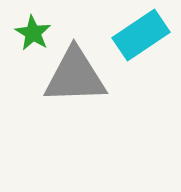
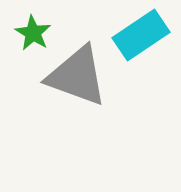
gray triangle: moved 2 px right; rotated 22 degrees clockwise
